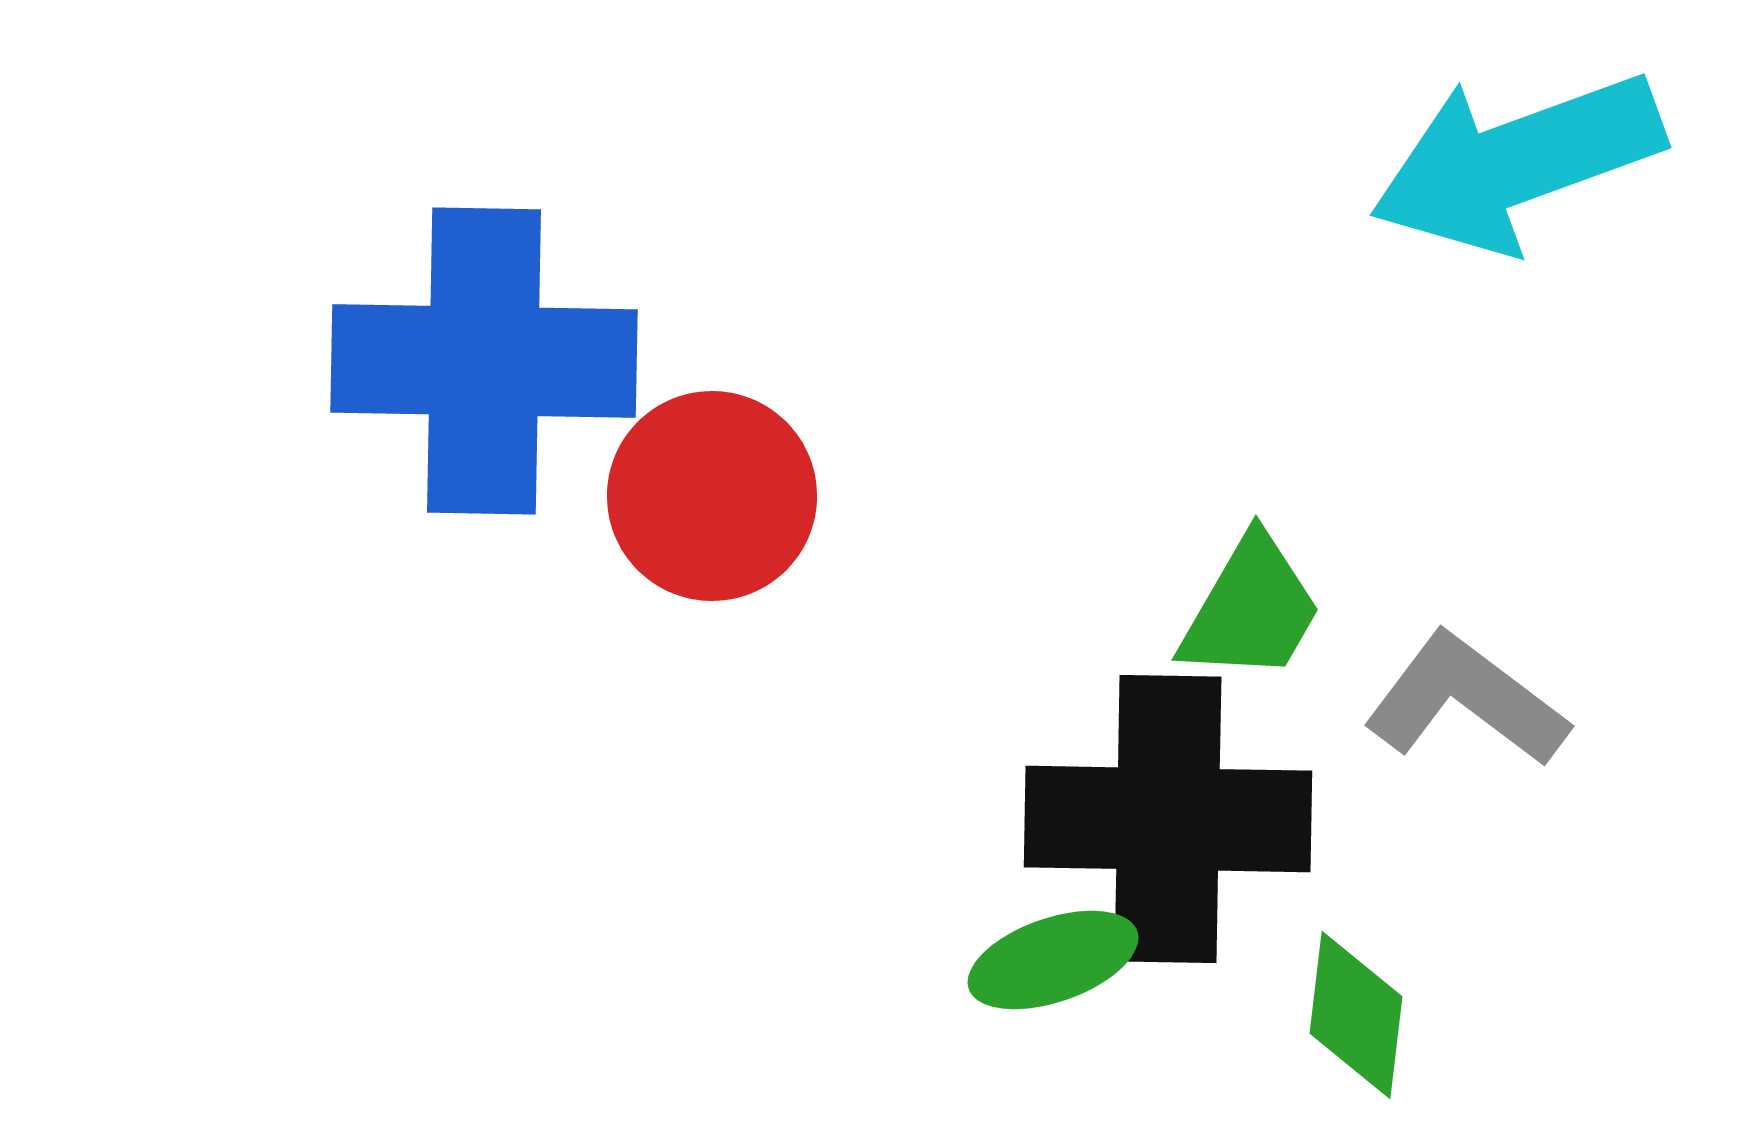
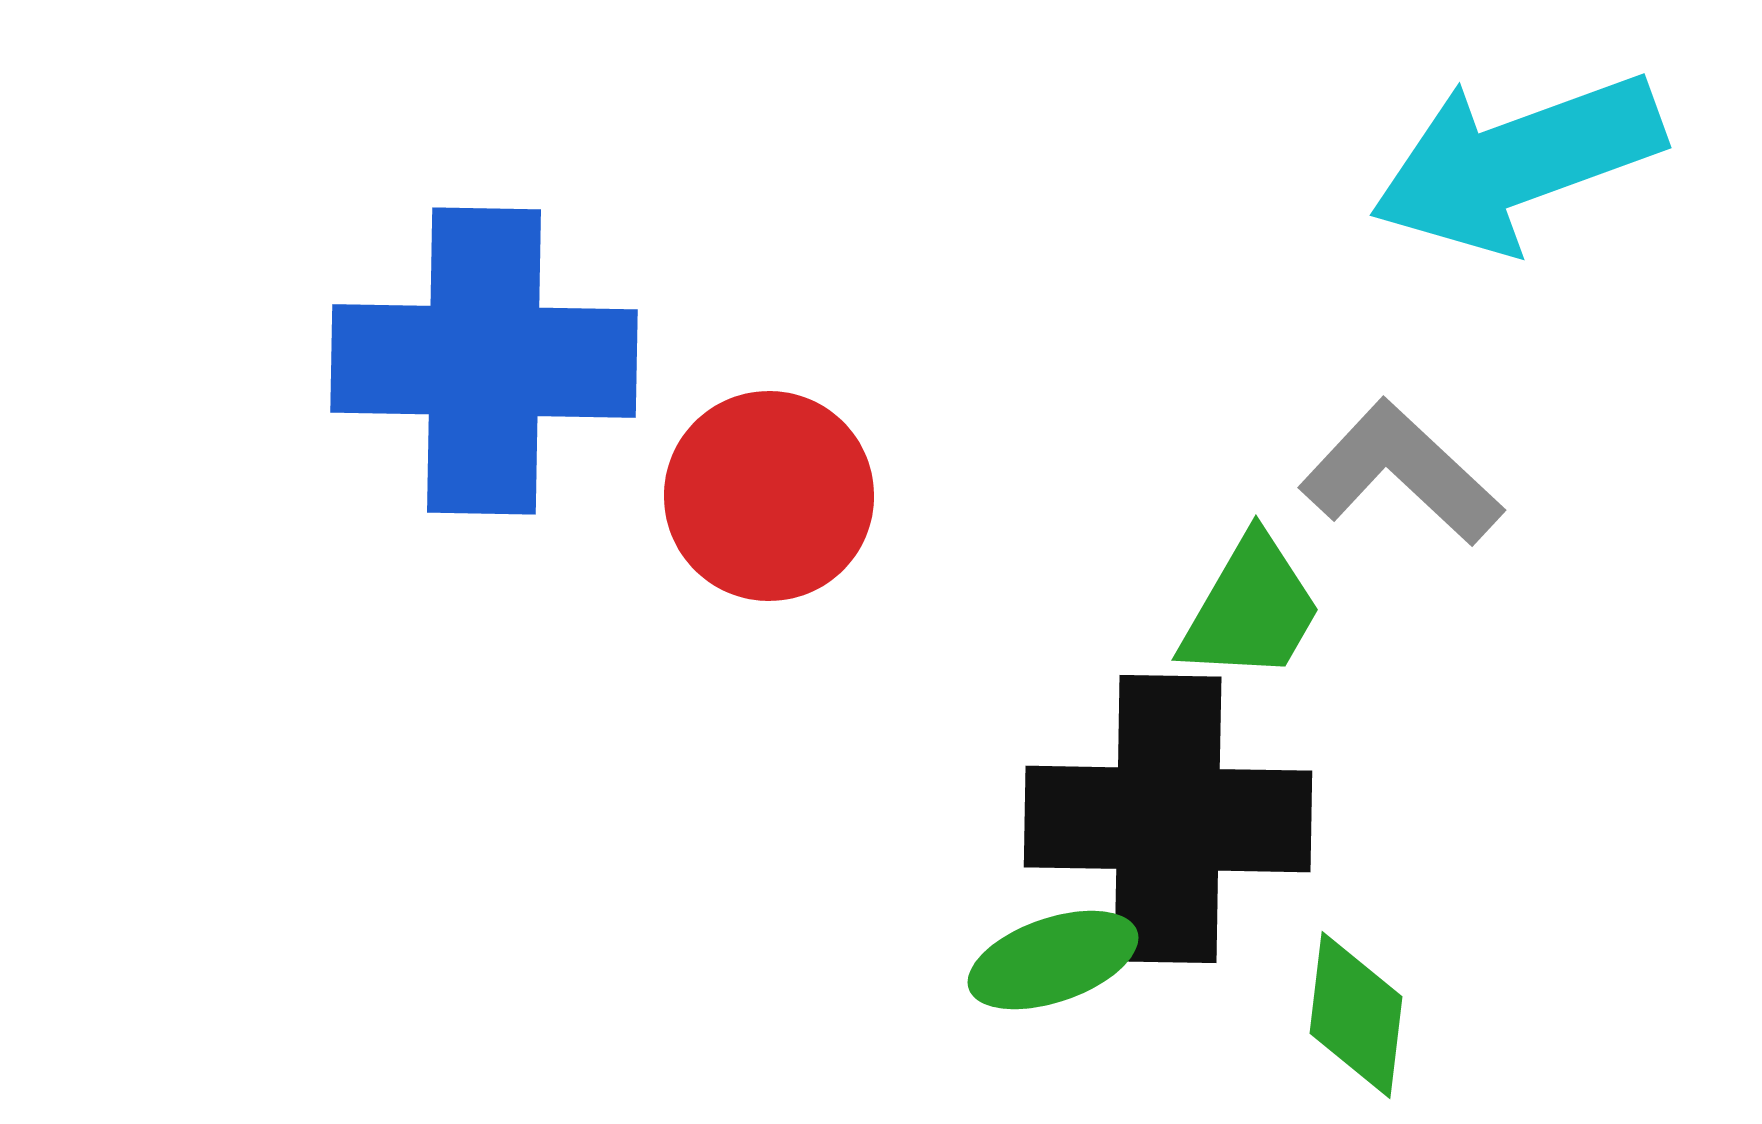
red circle: moved 57 px right
gray L-shape: moved 65 px left, 227 px up; rotated 6 degrees clockwise
